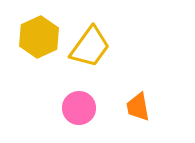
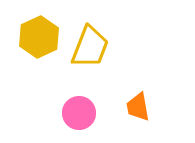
yellow trapezoid: rotated 15 degrees counterclockwise
pink circle: moved 5 px down
